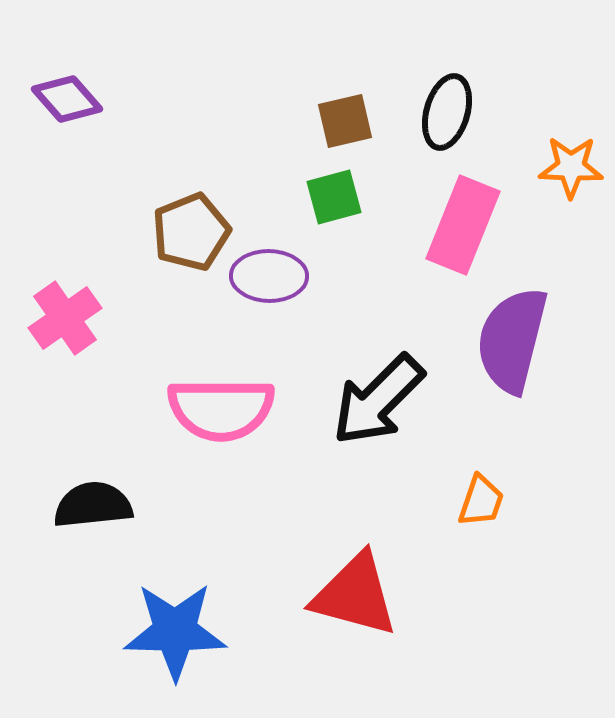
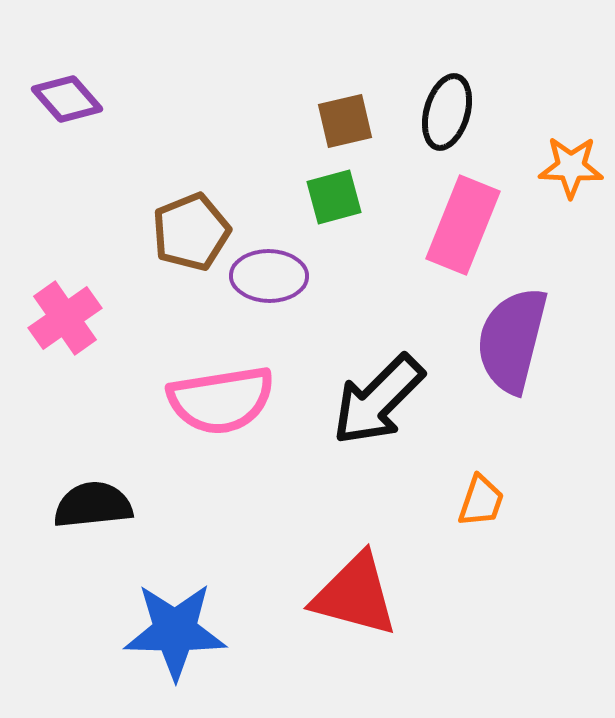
pink semicircle: moved 9 px up; rotated 9 degrees counterclockwise
